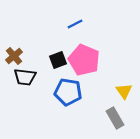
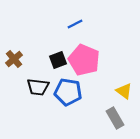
brown cross: moved 3 px down
black trapezoid: moved 13 px right, 10 px down
yellow triangle: rotated 18 degrees counterclockwise
